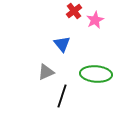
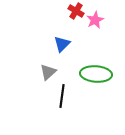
red cross: moved 2 px right; rotated 21 degrees counterclockwise
blue triangle: rotated 24 degrees clockwise
gray triangle: moved 2 px right; rotated 18 degrees counterclockwise
black line: rotated 10 degrees counterclockwise
